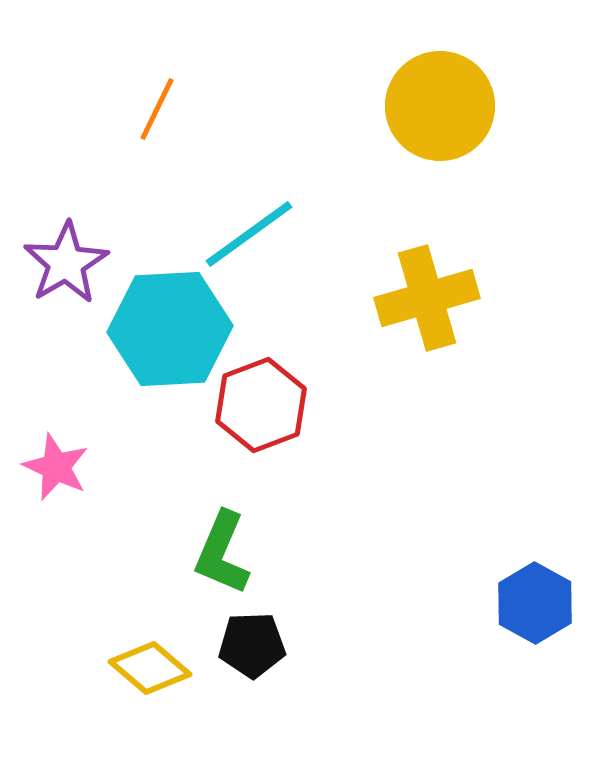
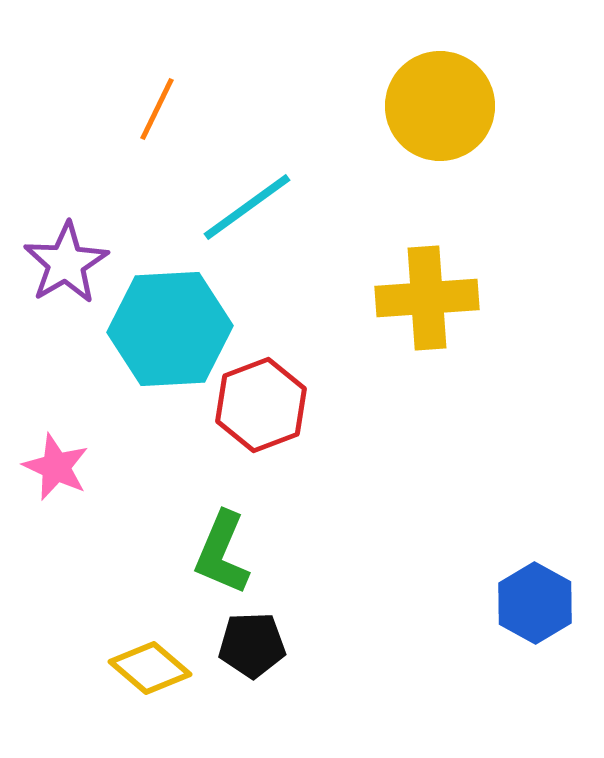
cyan line: moved 2 px left, 27 px up
yellow cross: rotated 12 degrees clockwise
